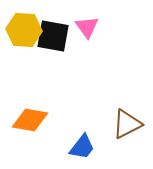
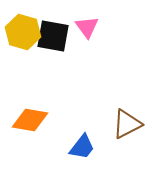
yellow hexagon: moved 1 px left, 2 px down; rotated 12 degrees clockwise
